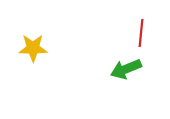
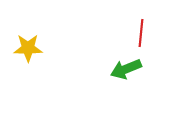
yellow star: moved 5 px left
